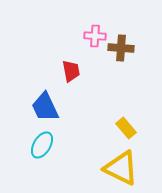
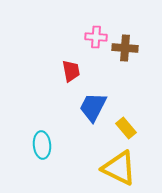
pink cross: moved 1 px right, 1 px down
brown cross: moved 4 px right
blue trapezoid: moved 48 px right; rotated 52 degrees clockwise
cyan ellipse: rotated 36 degrees counterclockwise
yellow triangle: moved 2 px left
